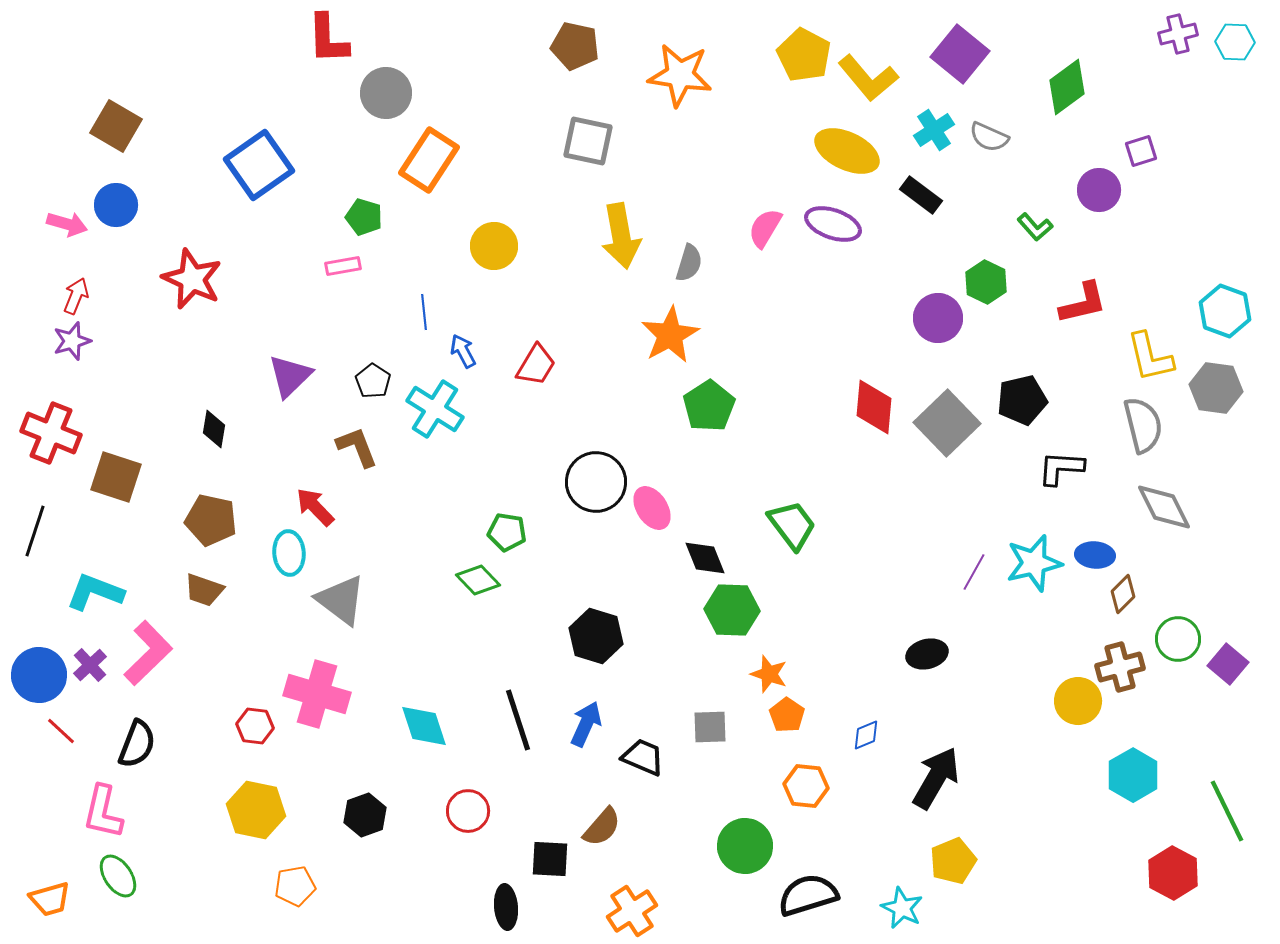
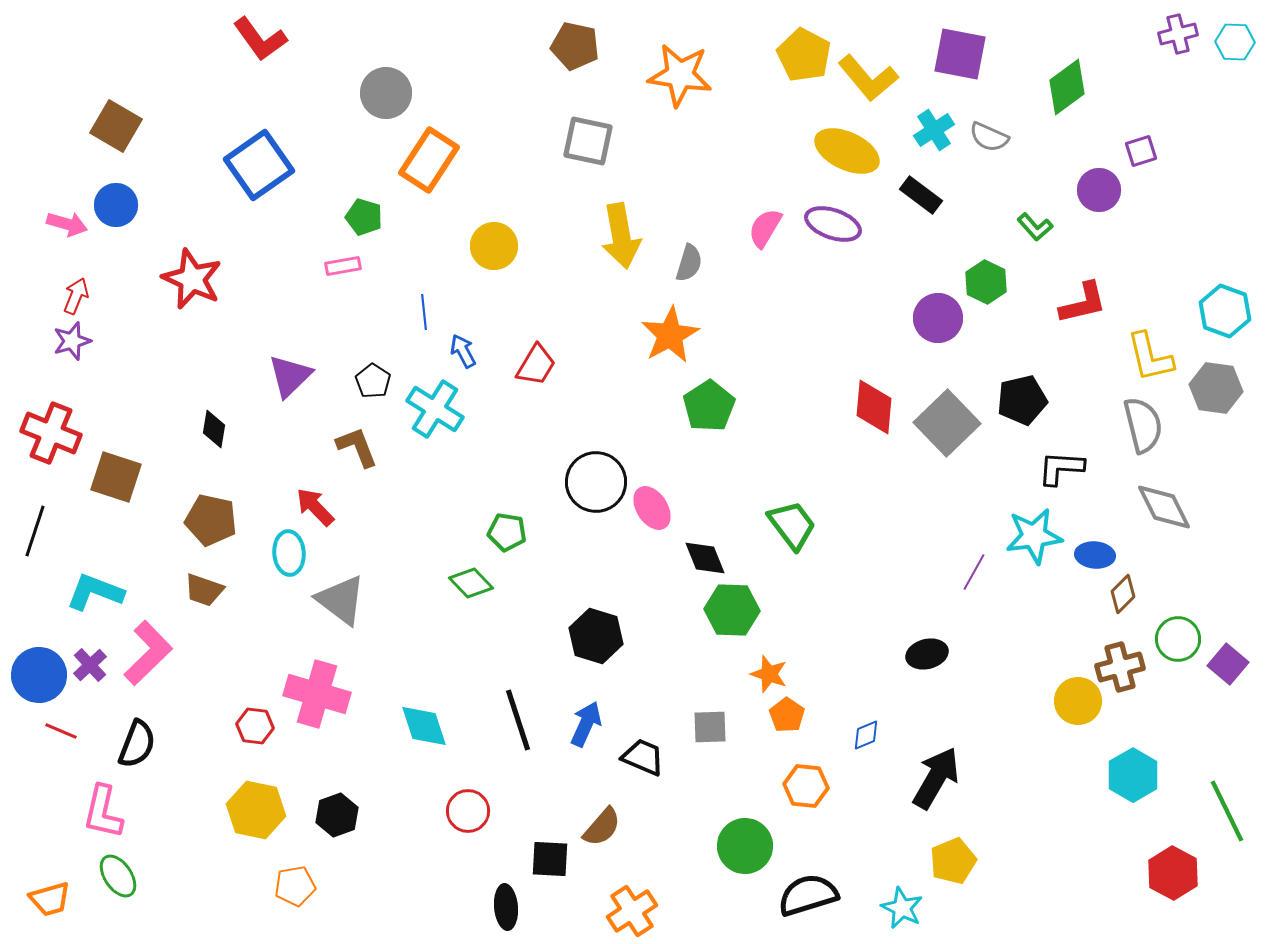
red L-shape at (328, 39): moved 68 px left; rotated 34 degrees counterclockwise
purple square at (960, 54): rotated 28 degrees counterclockwise
cyan star at (1034, 563): moved 27 px up; rotated 6 degrees clockwise
green diamond at (478, 580): moved 7 px left, 3 px down
red line at (61, 731): rotated 20 degrees counterclockwise
black hexagon at (365, 815): moved 28 px left
